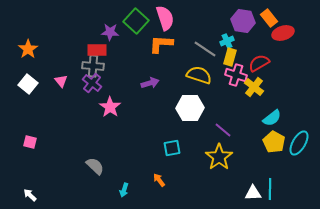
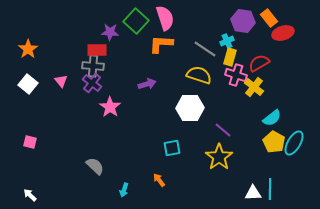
purple arrow: moved 3 px left, 1 px down
cyan ellipse: moved 5 px left
